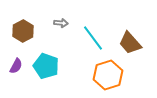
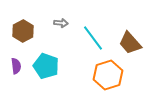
purple semicircle: rotated 35 degrees counterclockwise
